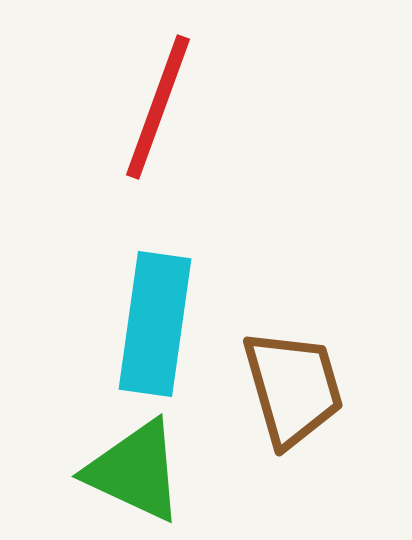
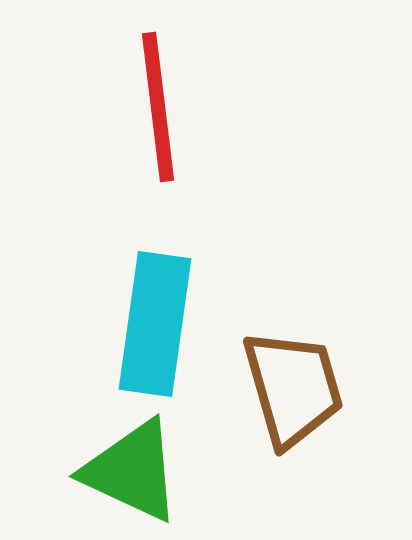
red line: rotated 27 degrees counterclockwise
green triangle: moved 3 px left
